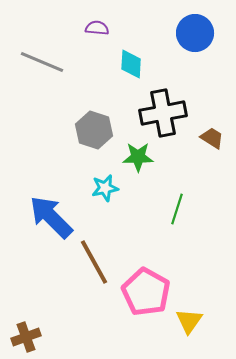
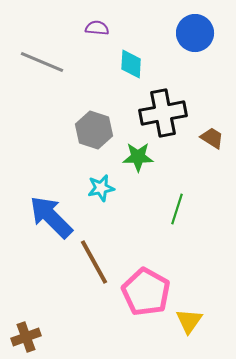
cyan star: moved 4 px left
